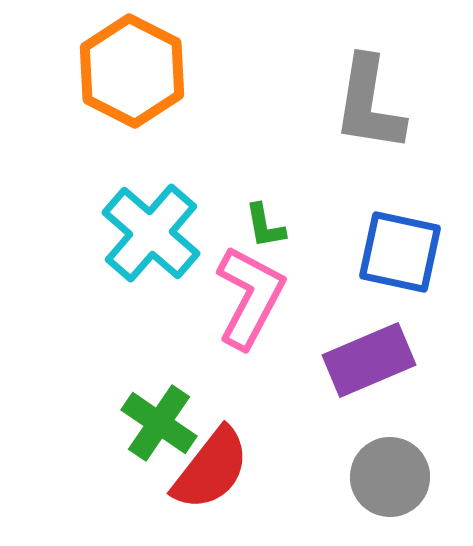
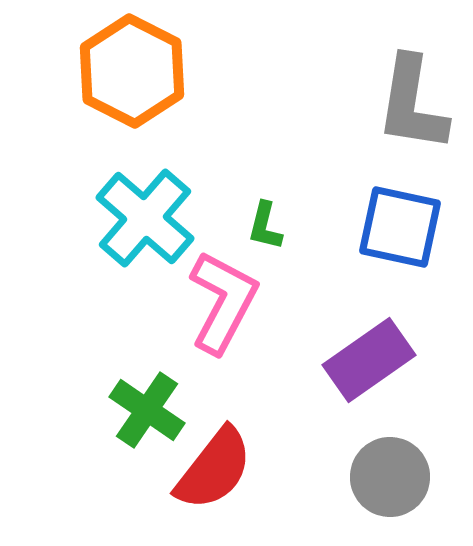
gray L-shape: moved 43 px right
green L-shape: rotated 24 degrees clockwise
cyan cross: moved 6 px left, 15 px up
blue square: moved 25 px up
pink L-shape: moved 27 px left, 5 px down
purple rectangle: rotated 12 degrees counterclockwise
green cross: moved 12 px left, 13 px up
red semicircle: moved 3 px right
